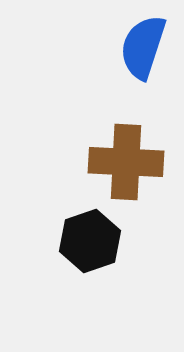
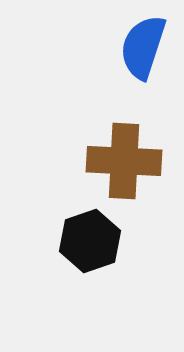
brown cross: moved 2 px left, 1 px up
